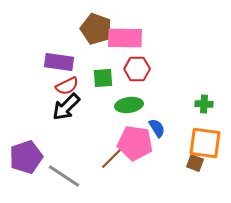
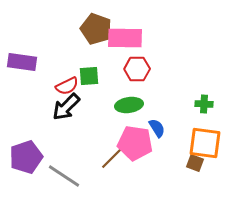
purple rectangle: moved 37 px left
green square: moved 14 px left, 2 px up
